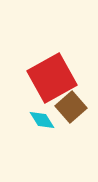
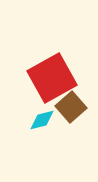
cyan diamond: rotated 72 degrees counterclockwise
